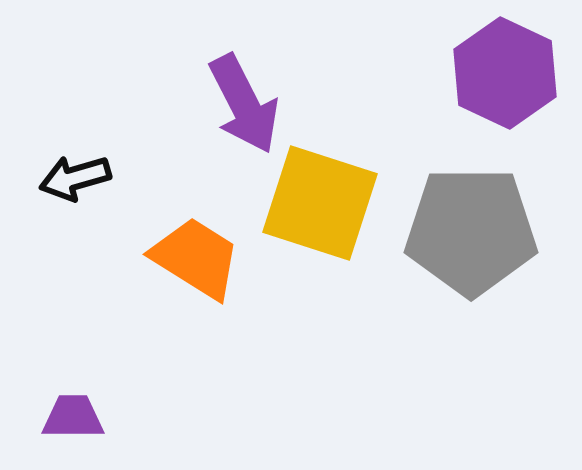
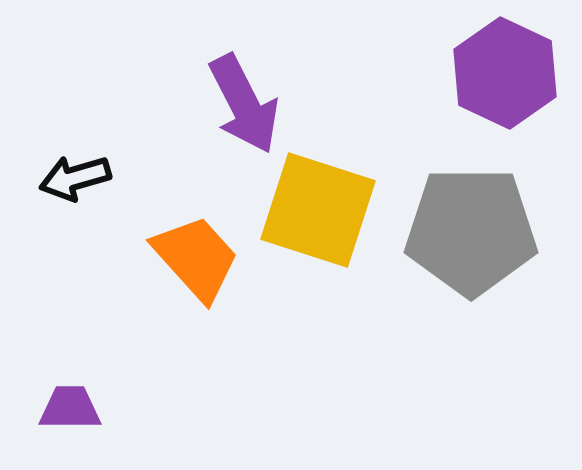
yellow square: moved 2 px left, 7 px down
orange trapezoid: rotated 16 degrees clockwise
purple trapezoid: moved 3 px left, 9 px up
